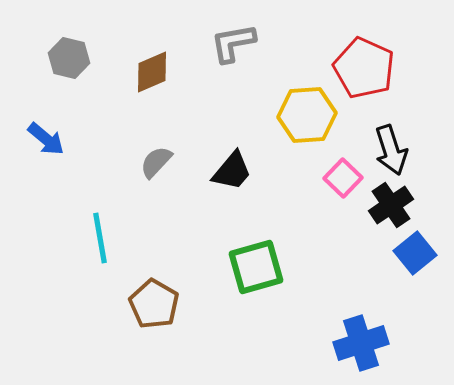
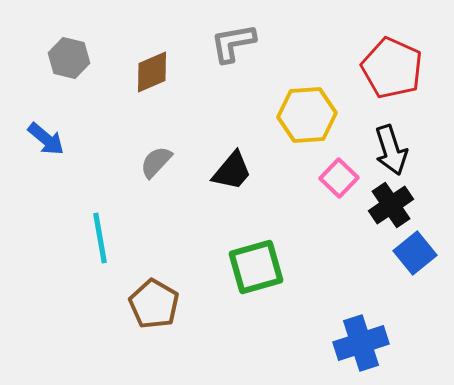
red pentagon: moved 28 px right
pink square: moved 4 px left
